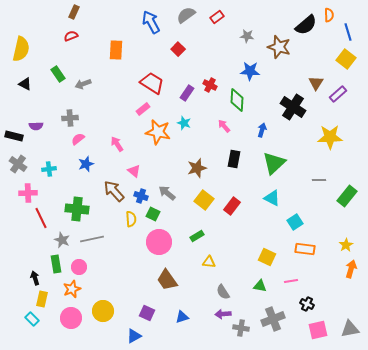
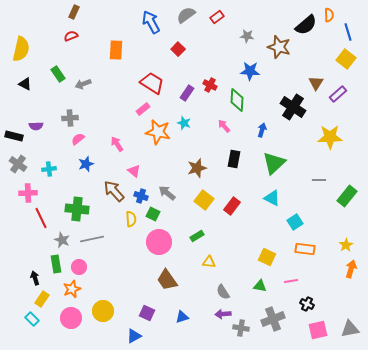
yellow rectangle at (42, 299): rotated 21 degrees clockwise
